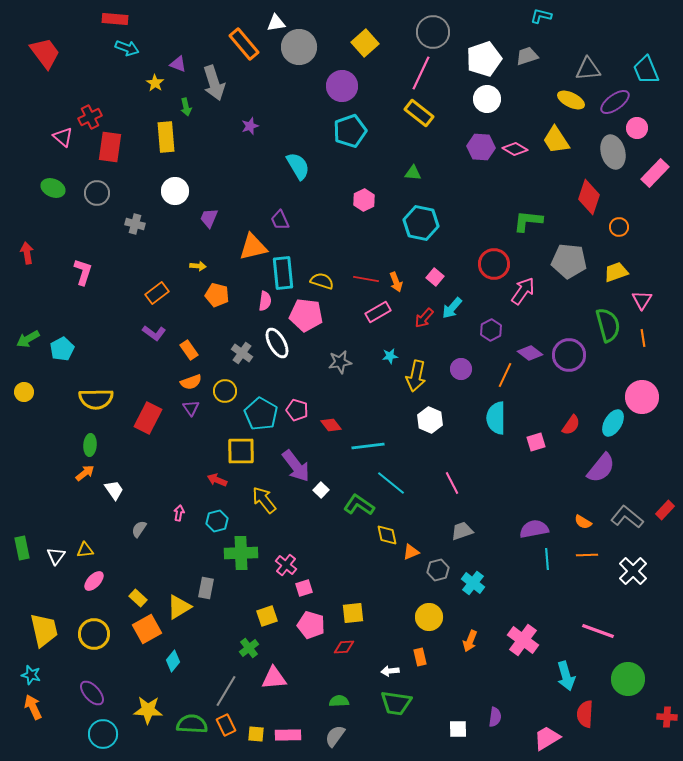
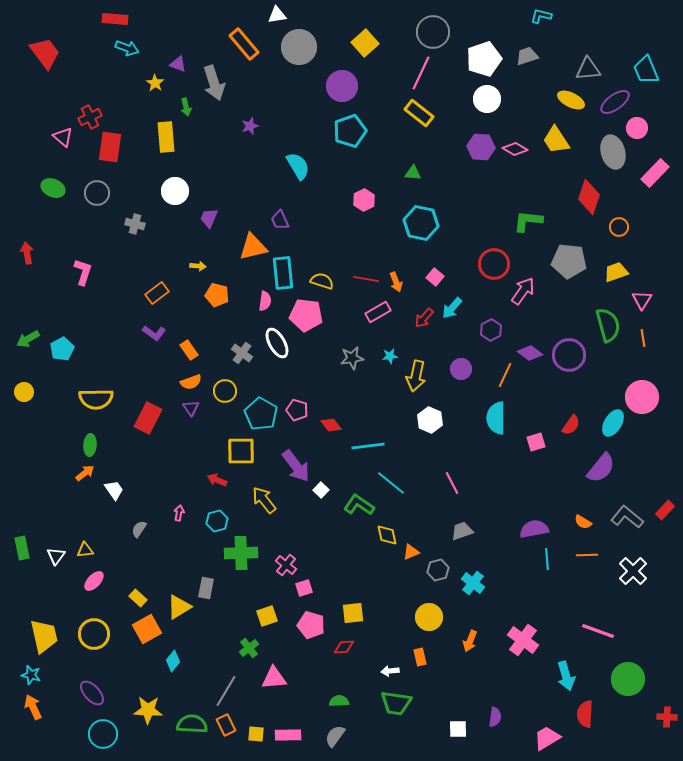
white triangle at (276, 23): moved 1 px right, 8 px up
gray star at (340, 362): moved 12 px right, 4 px up
yellow trapezoid at (44, 630): moved 6 px down
